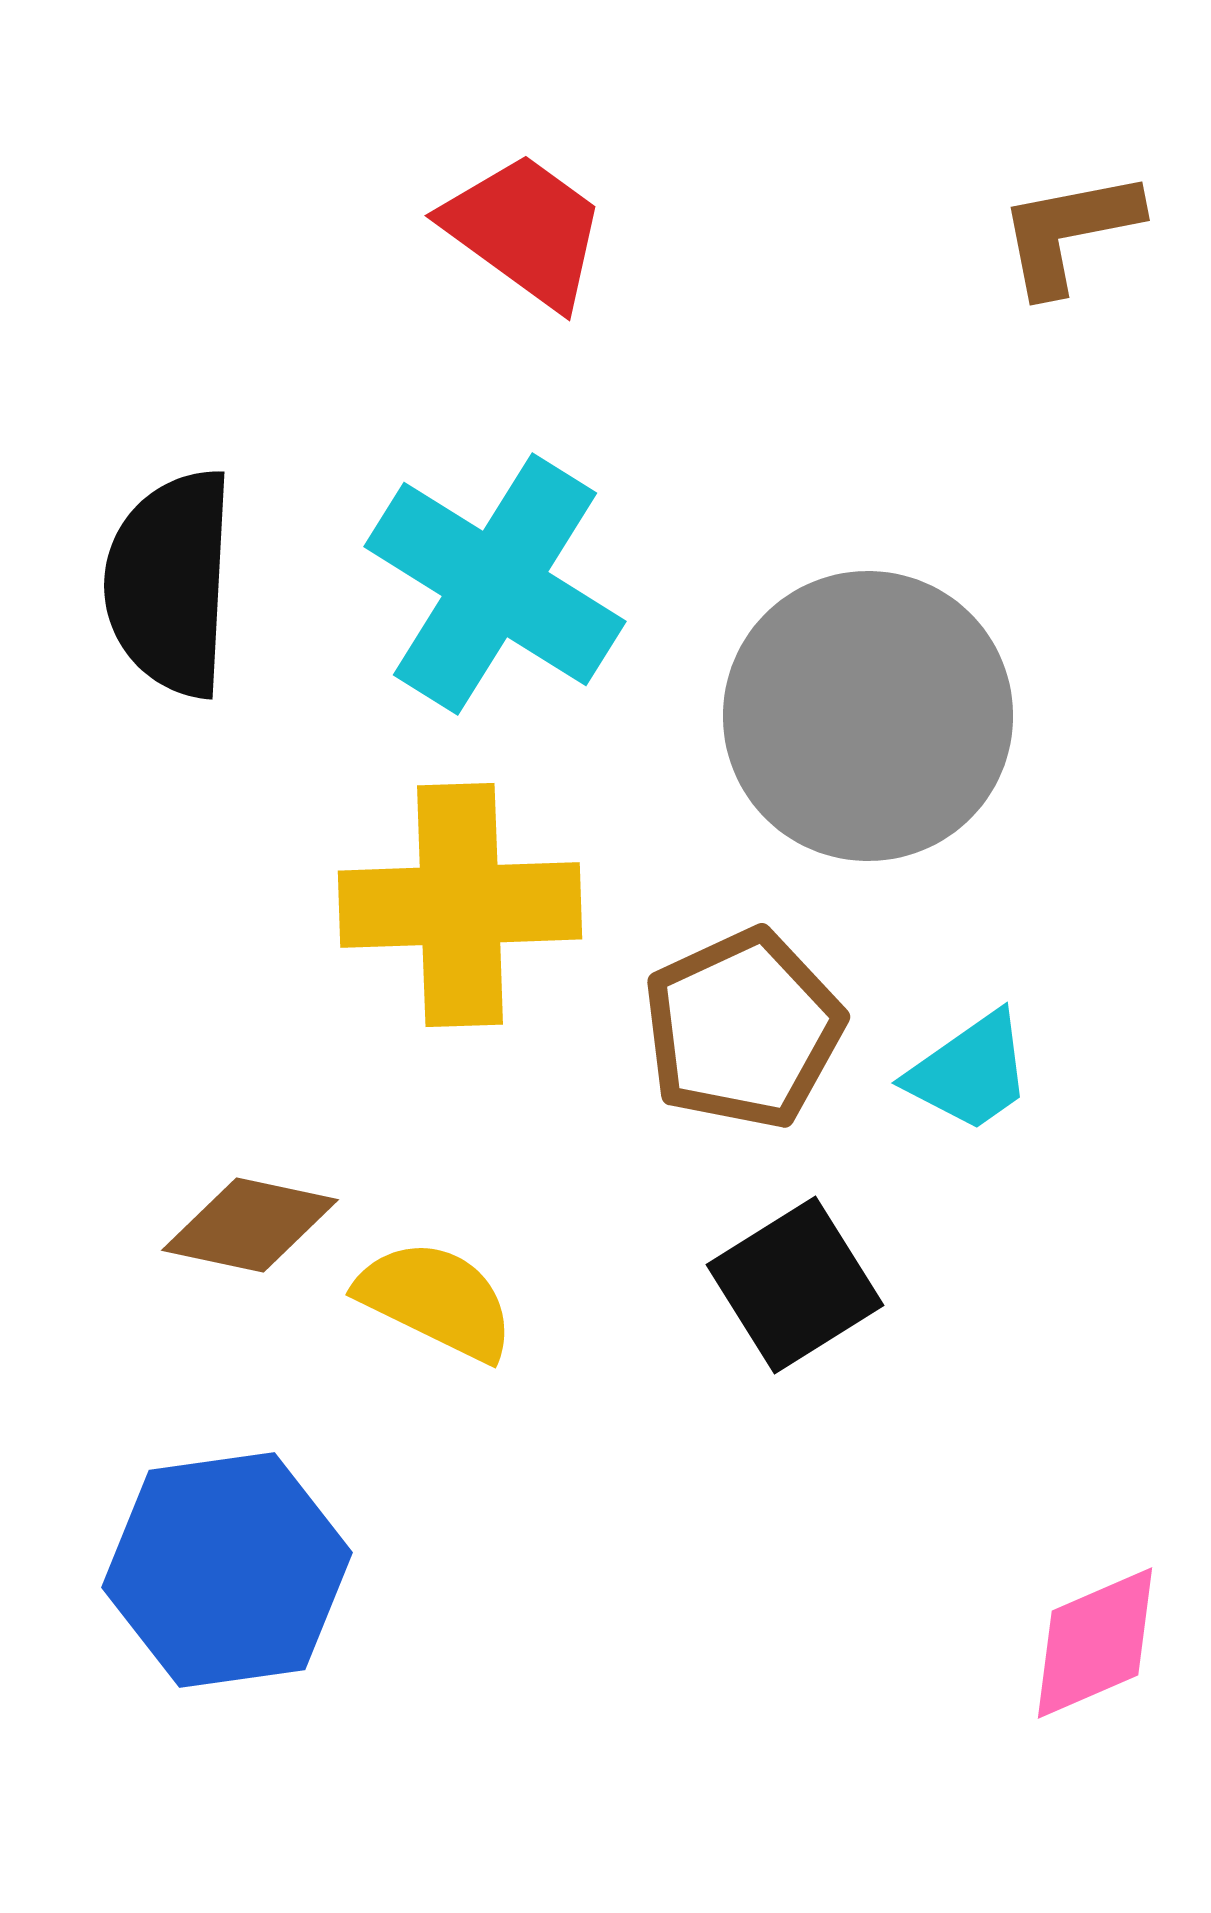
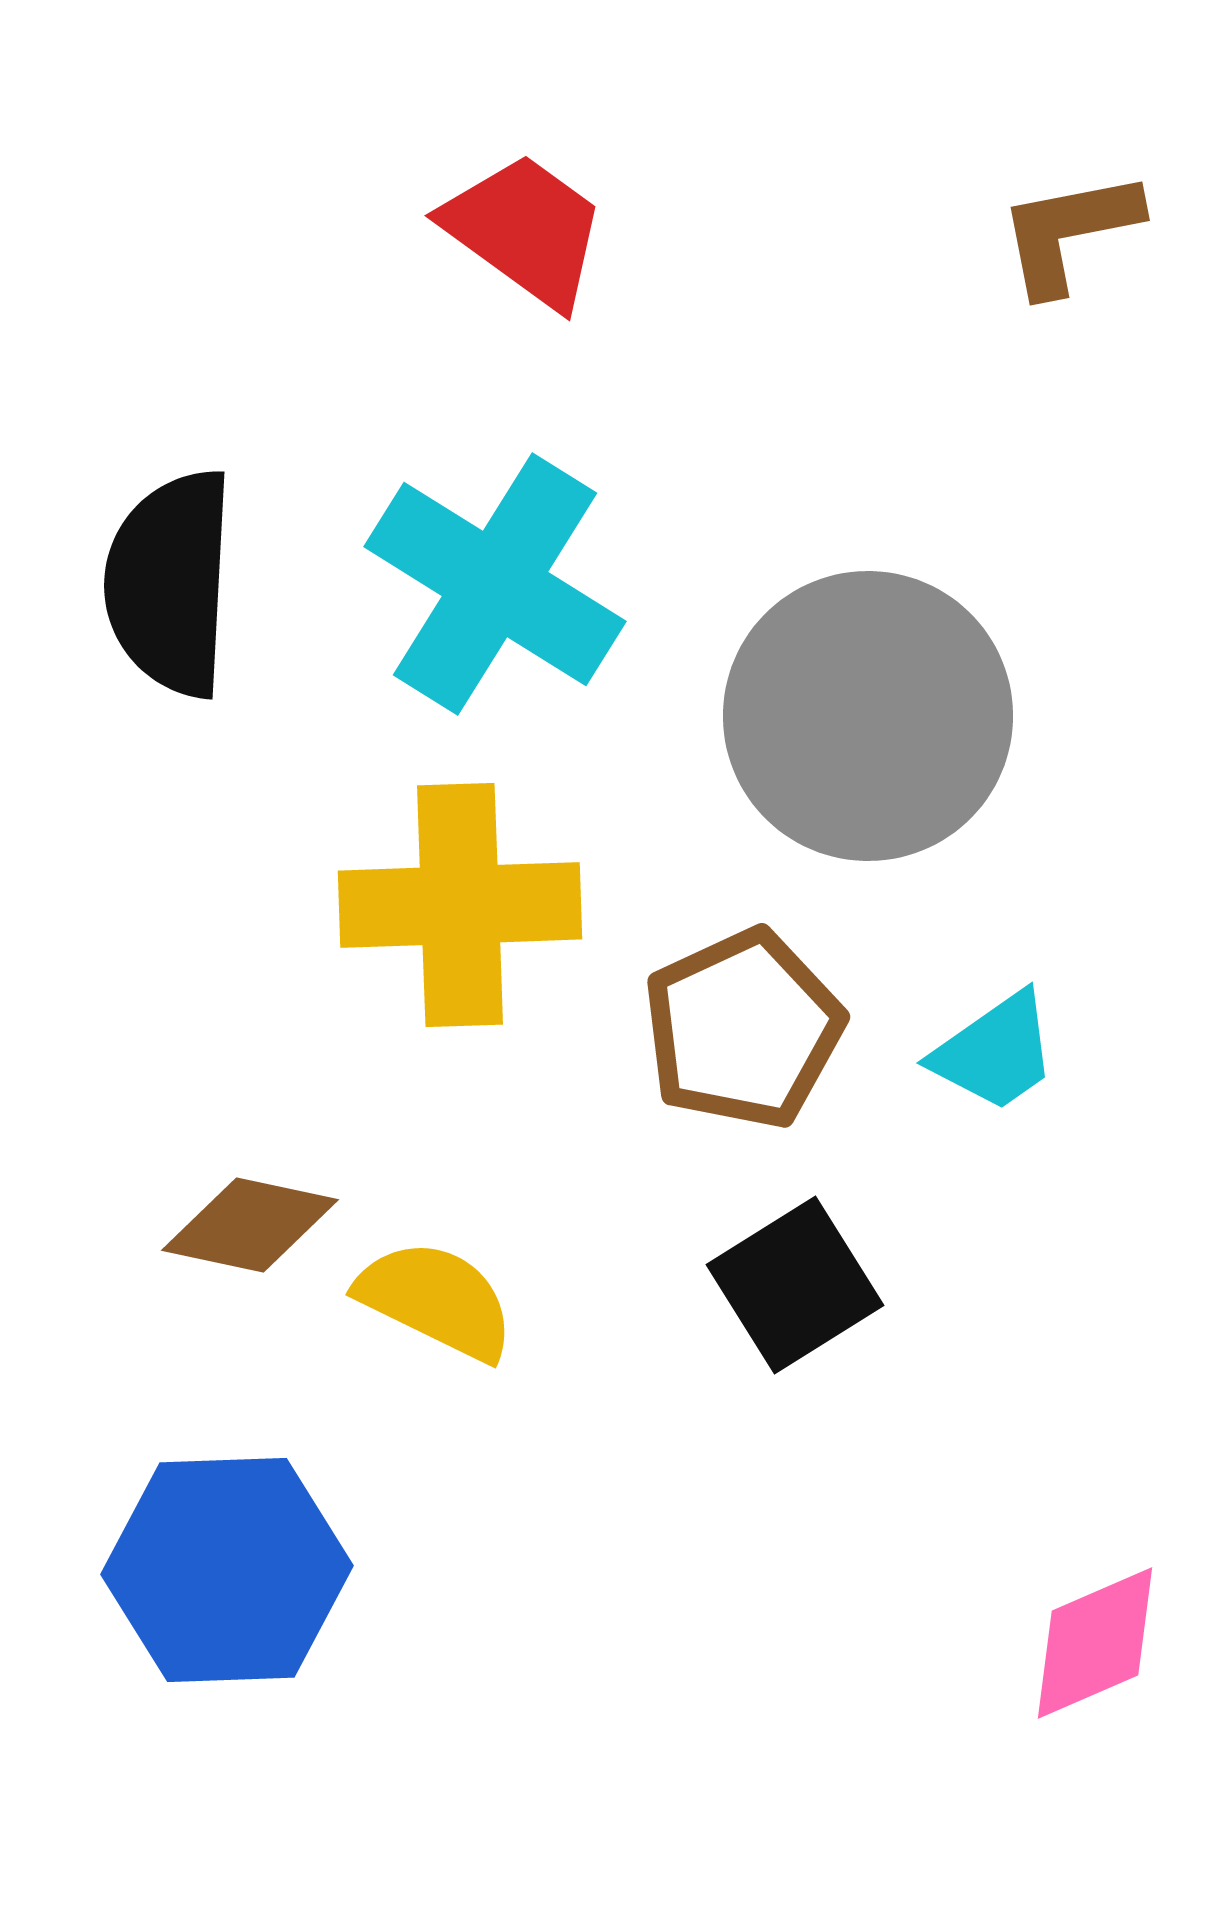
cyan trapezoid: moved 25 px right, 20 px up
blue hexagon: rotated 6 degrees clockwise
